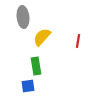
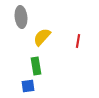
gray ellipse: moved 2 px left
